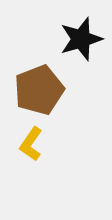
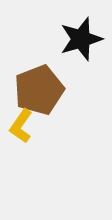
yellow L-shape: moved 10 px left, 18 px up
